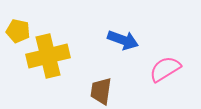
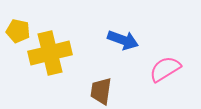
yellow cross: moved 2 px right, 3 px up
